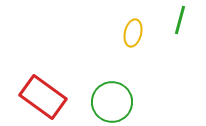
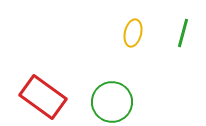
green line: moved 3 px right, 13 px down
